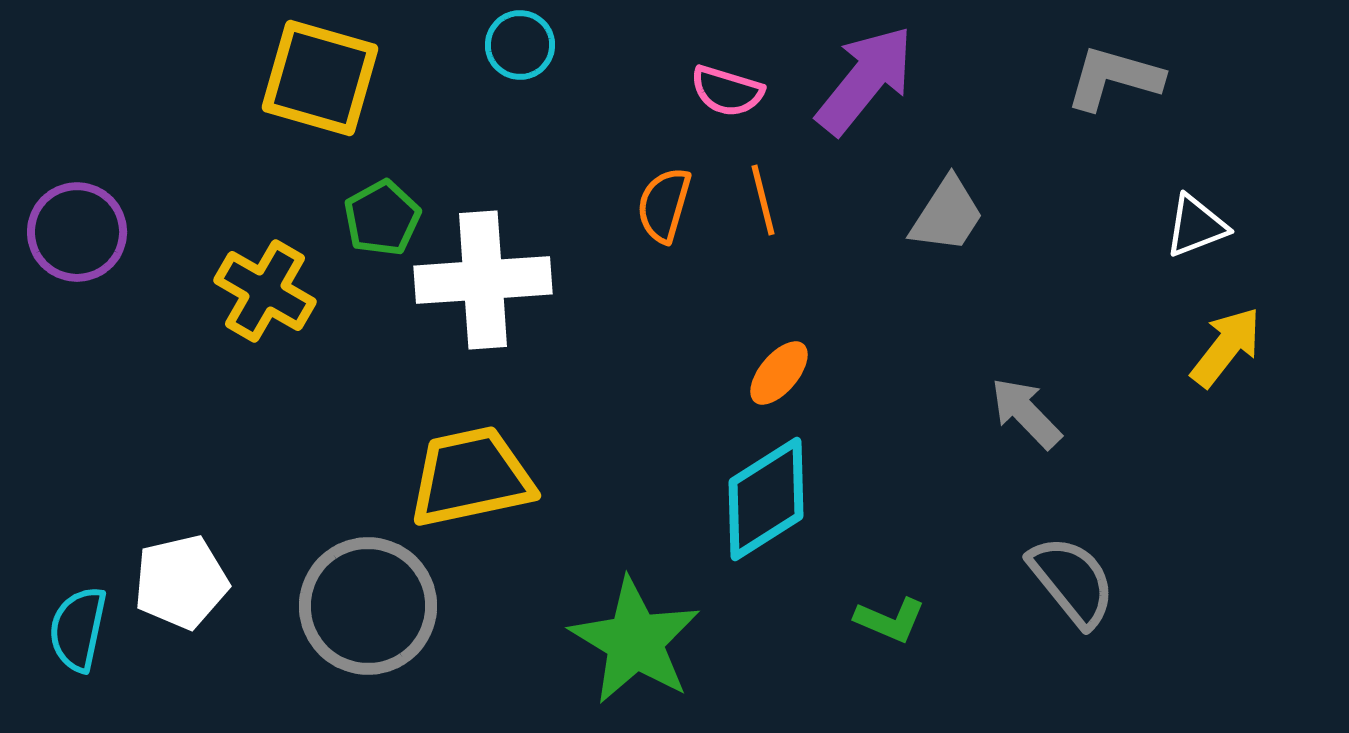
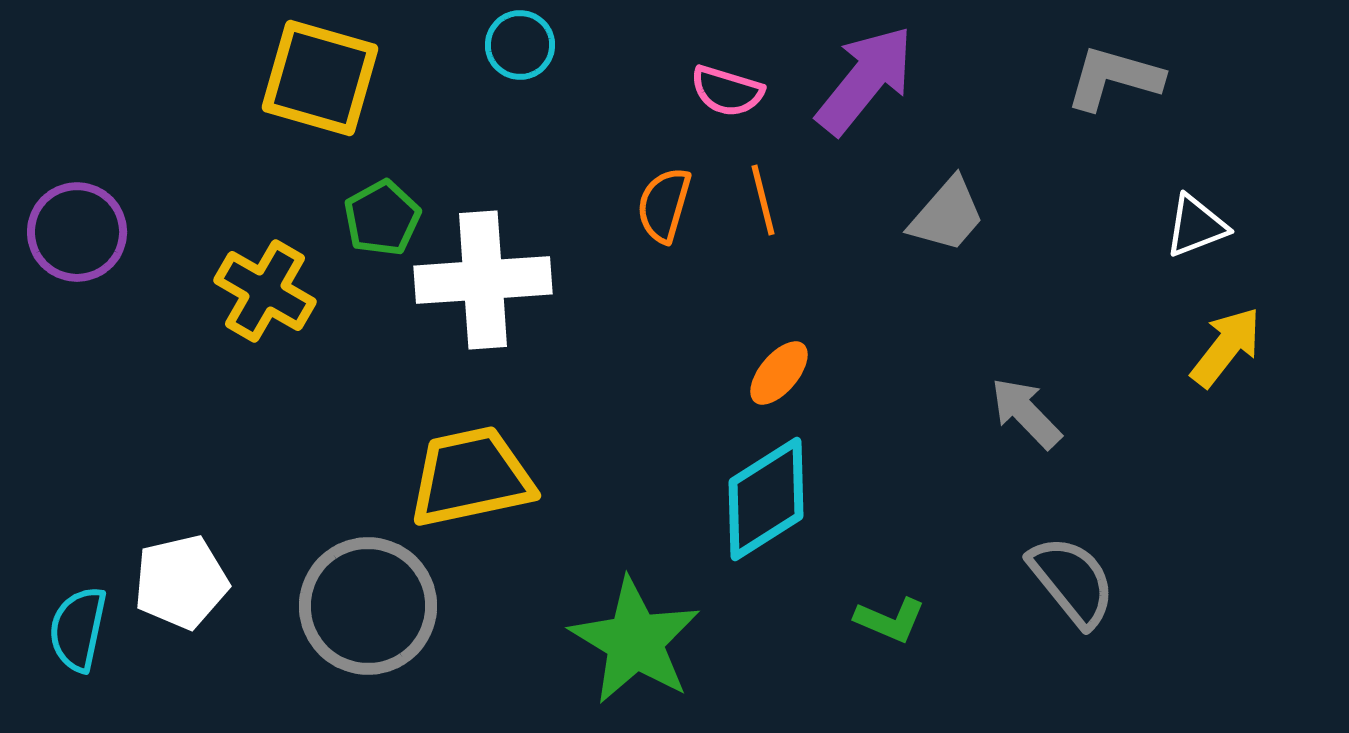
gray trapezoid: rotated 8 degrees clockwise
